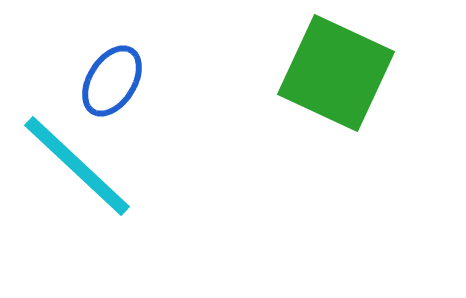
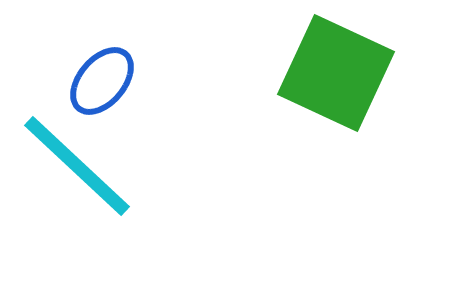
blue ellipse: moved 10 px left; rotated 8 degrees clockwise
